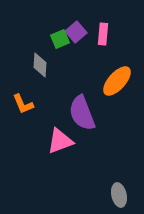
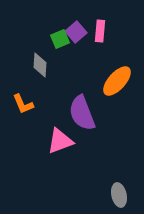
pink rectangle: moved 3 px left, 3 px up
